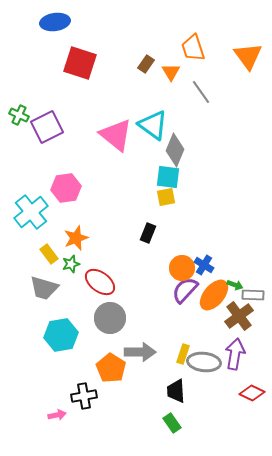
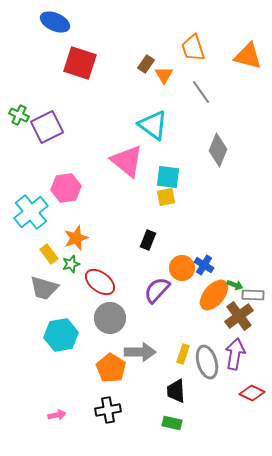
blue ellipse at (55, 22): rotated 32 degrees clockwise
orange triangle at (248, 56): rotated 40 degrees counterclockwise
orange triangle at (171, 72): moved 7 px left, 3 px down
pink triangle at (116, 135): moved 11 px right, 26 px down
gray diamond at (175, 150): moved 43 px right
black rectangle at (148, 233): moved 7 px down
purple semicircle at (185, 290): moved 28 px left
gray ellipse at (204, 362): moved 3 px right; rotated 68 degrees clockwise
black cross at (84, 396): moved 24 px right, 14 px down
green rectangle at (172, 423): rotated 42 degrees counterclockwise
